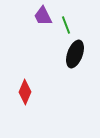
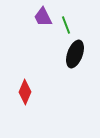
purple trapezoid: moved 1 px down
